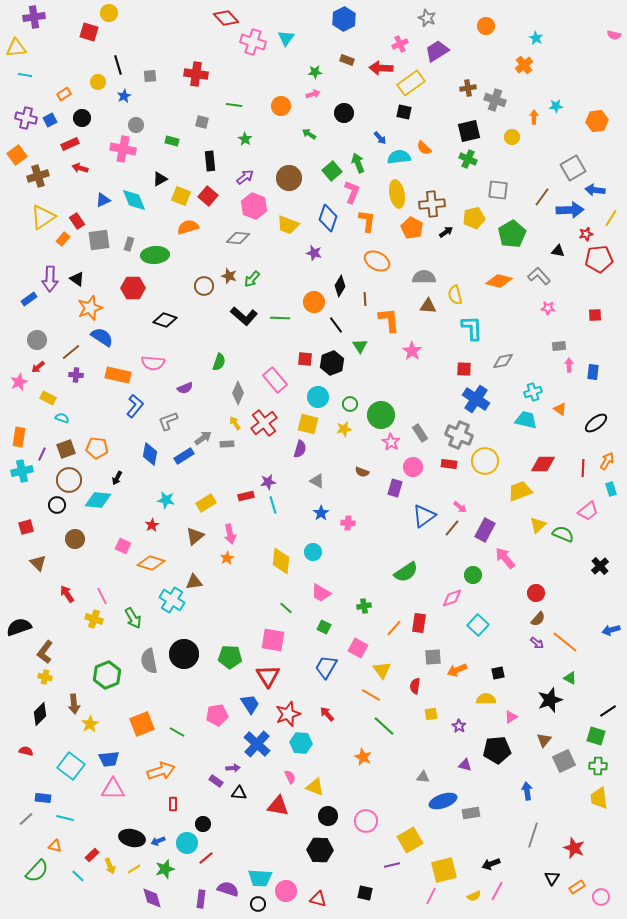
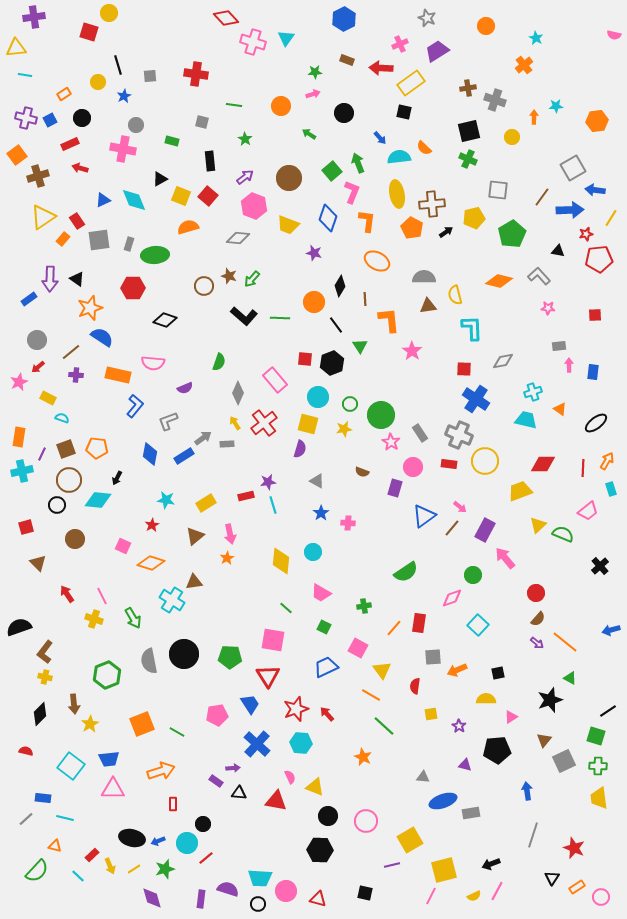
brown triangle at (428, 306): rotated 12 degrees counterclockwise
blue trapezoid at (326, 667): rotated 35 degrees clockwise
red star at (288, 714): moved 8 px right, 5 px up
red triangle at (278, 806): moved 2 px left, 5 px up
